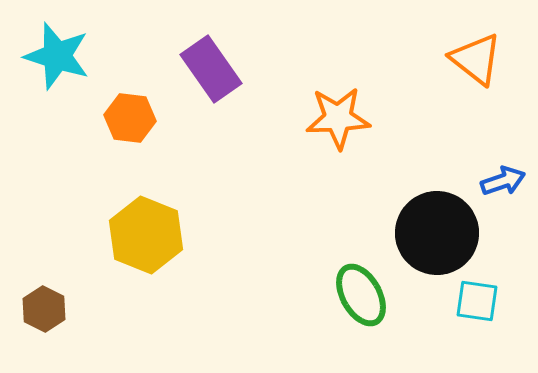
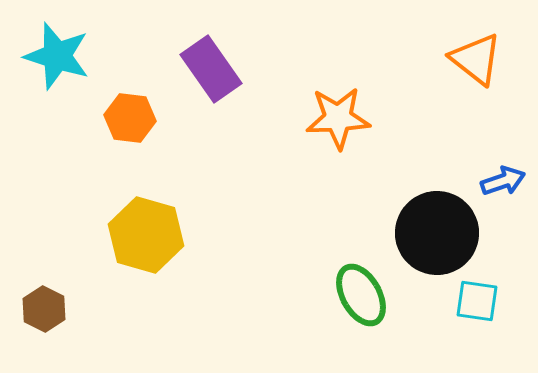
yellow hexagon: rotated 6 degrees counterclockwise
